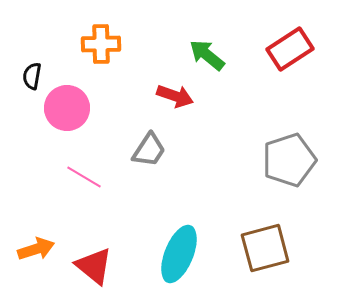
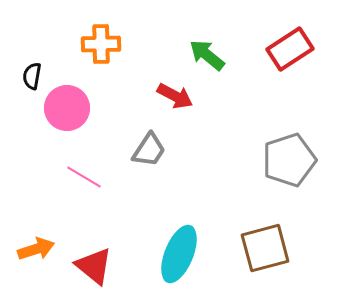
red arrow: rotated 9 degrees clockwise
